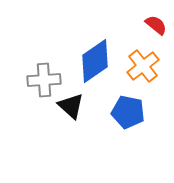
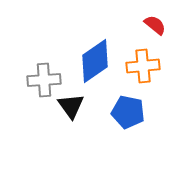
red semicircle: moved 1 px left
orange cross: rotated 32 degrees clockwise
black triangle: rotated 12 degrees clockwise
